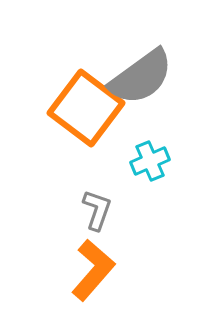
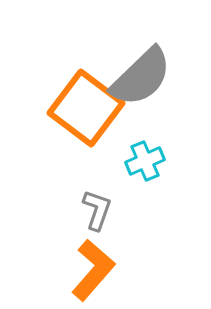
gray semicircle: rotated 8 degrees counterclockwise
cyan cross: moved 5 px left
